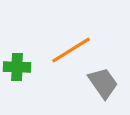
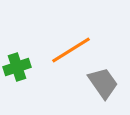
green cross: rotated 20 degrees counterclockwise
